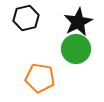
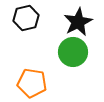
green circle: moved 3 px left, 3 px down
orange pentagon: moved 8 px left, 5 px down
